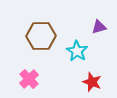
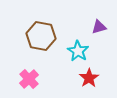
brown hexagon: rotated 12 degrees clockwise
cyan star: moved 1 px right
red star: moved 3 px left, 4 px up; rotated 18 degrees clockwise
